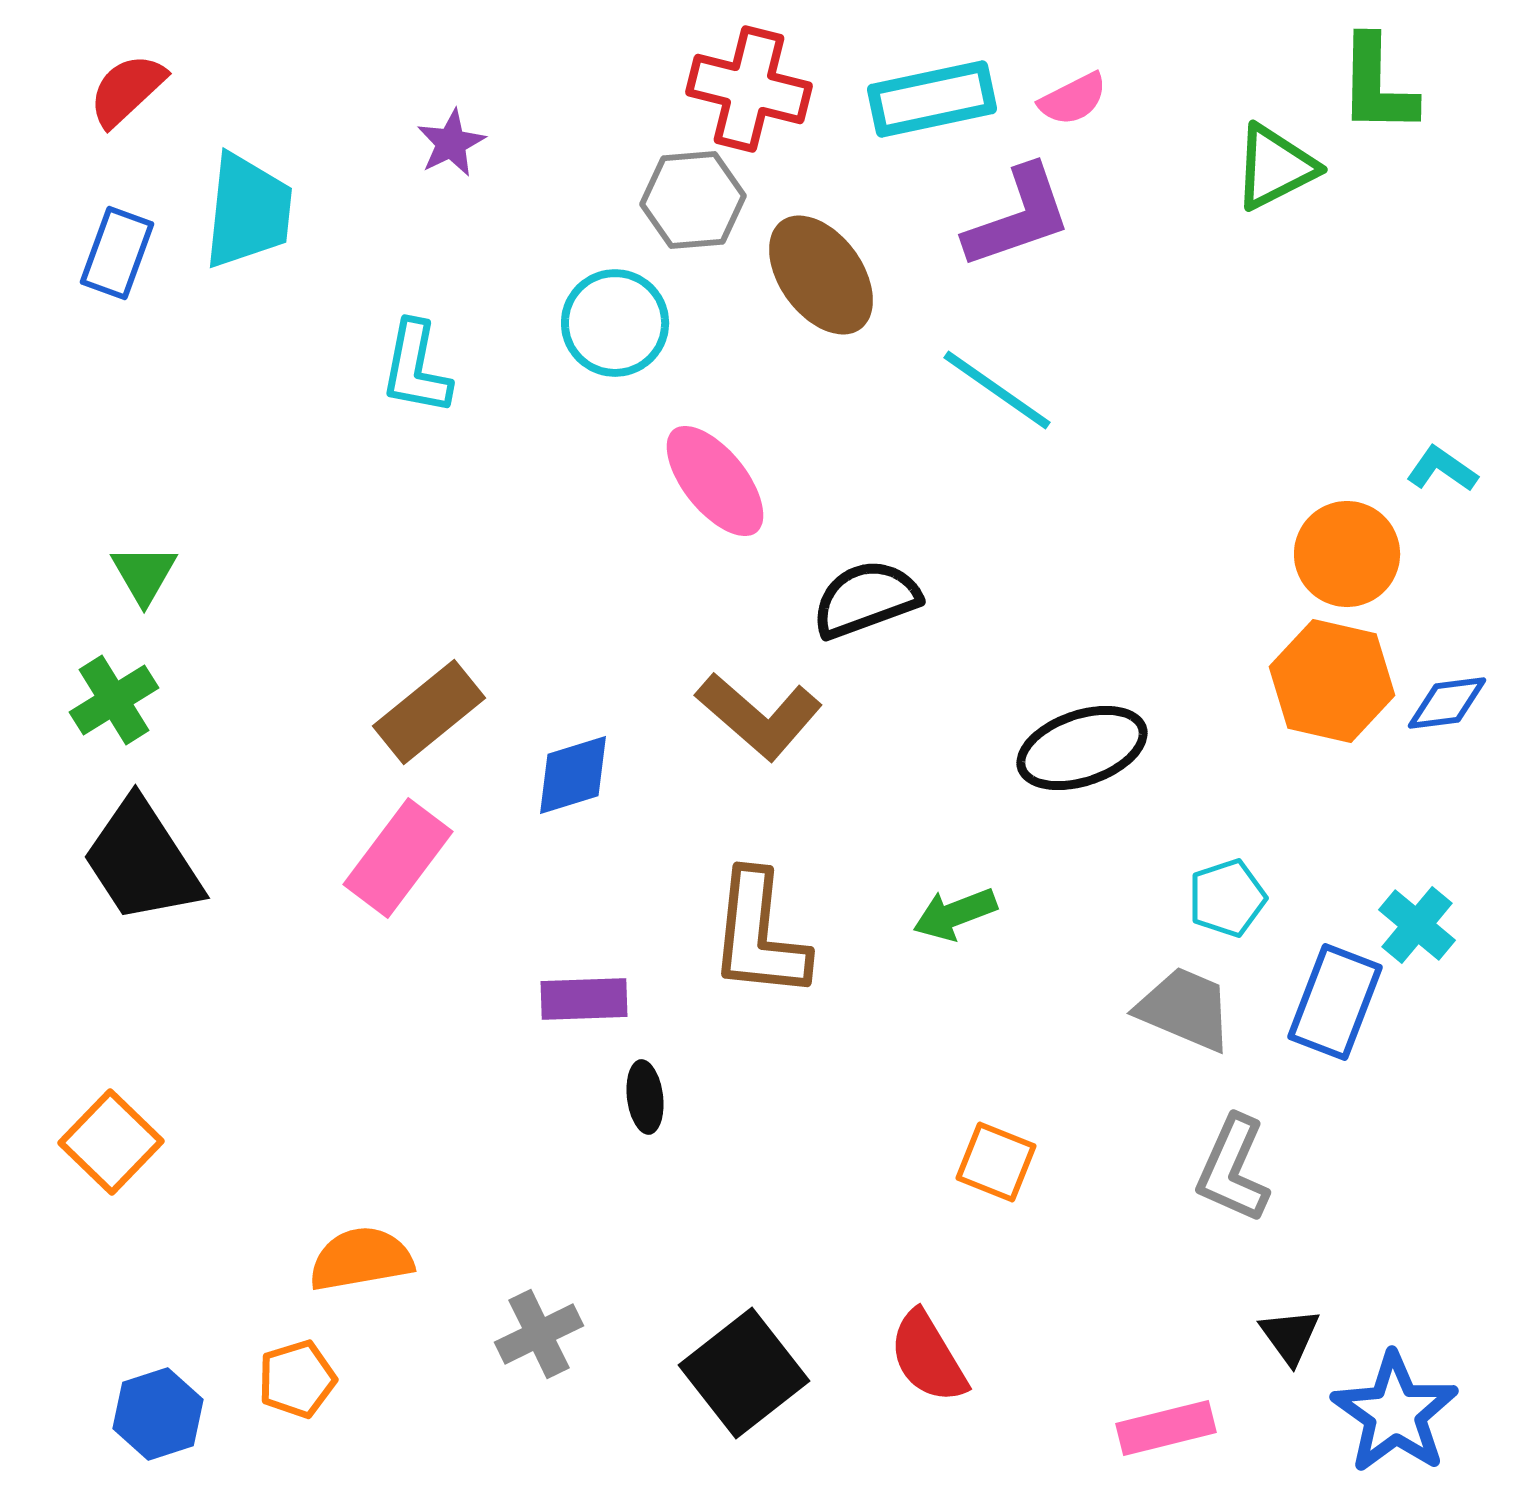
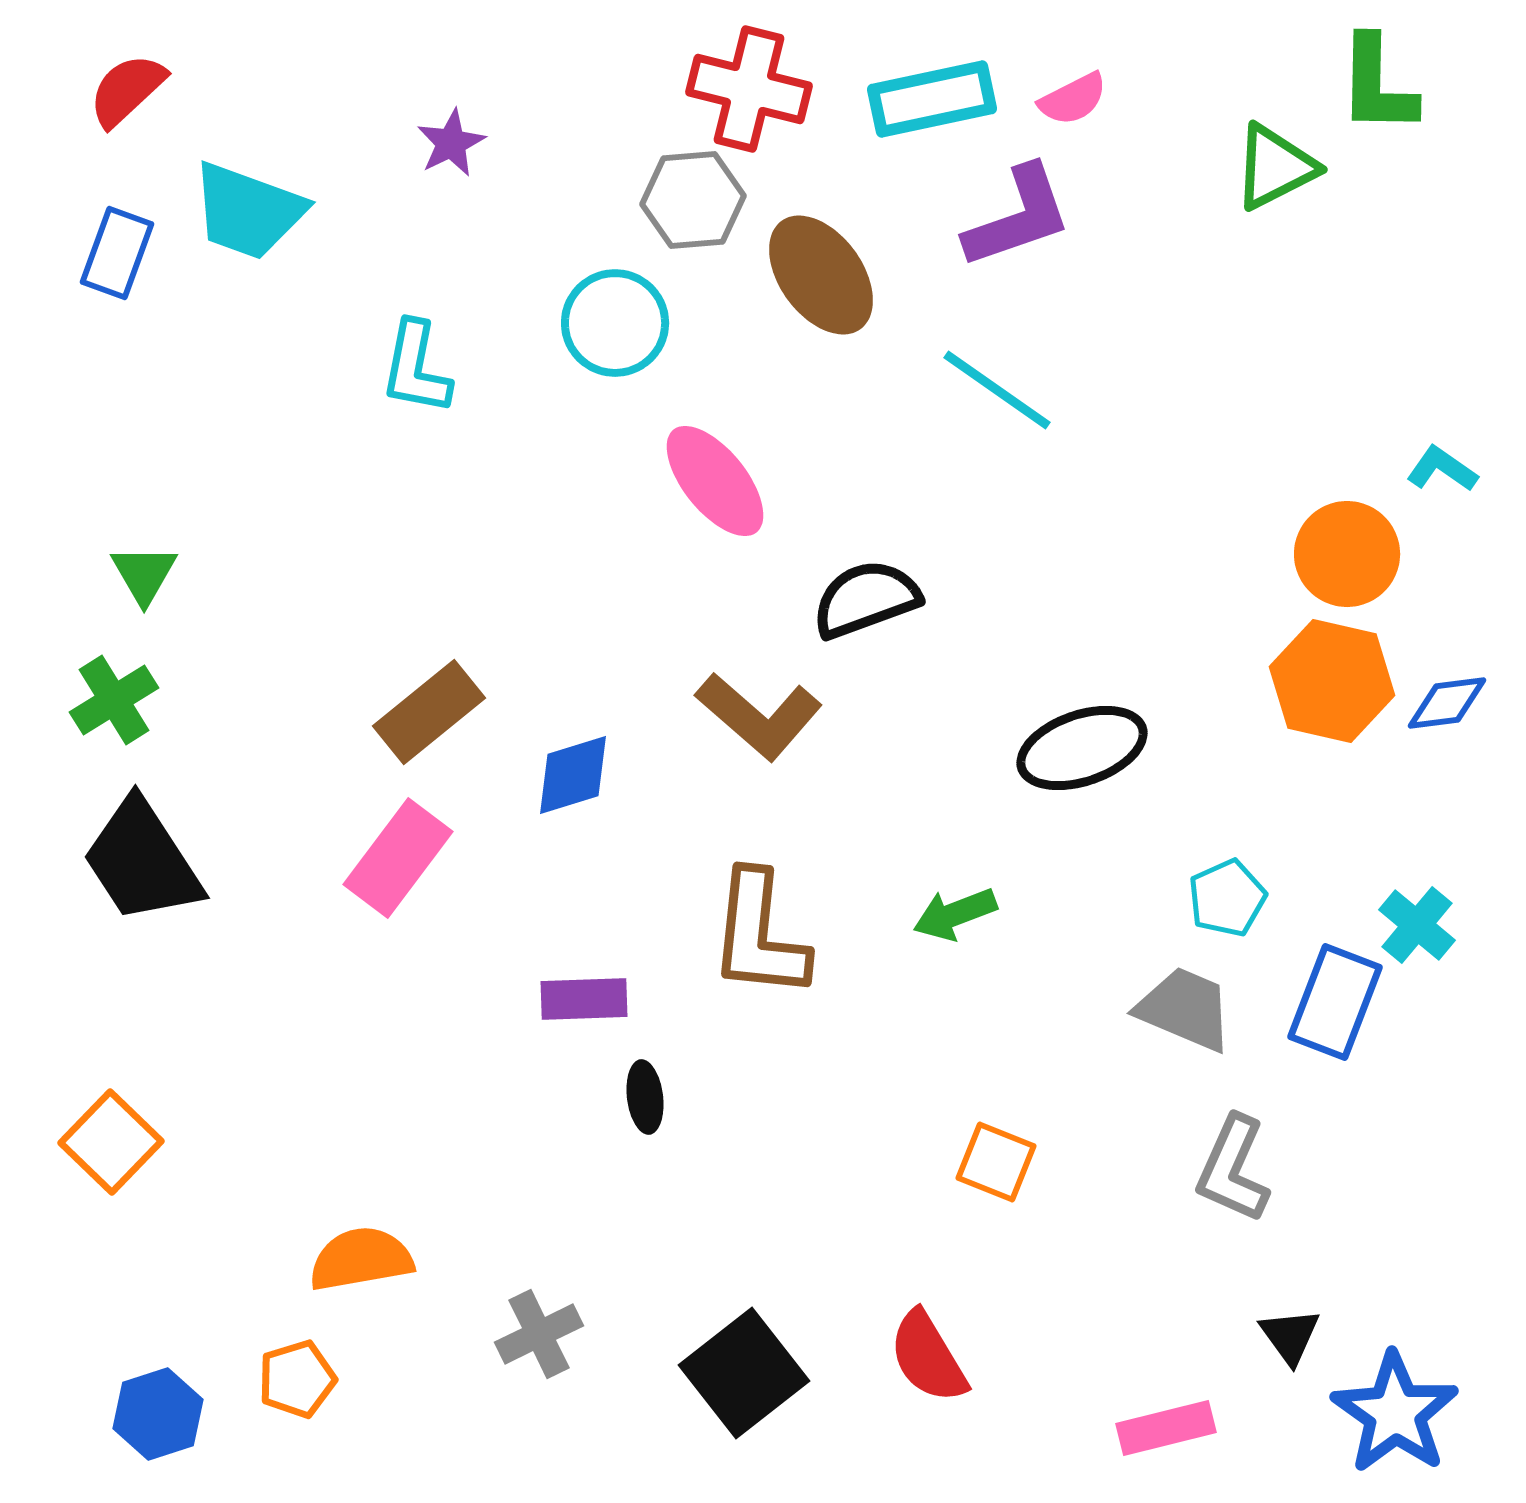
cyan trapezoid at (248, 211): rotated 104 degrees clockwise
cyan pentagon at (1227, 898): rotated 6 degrees counterclockwise
